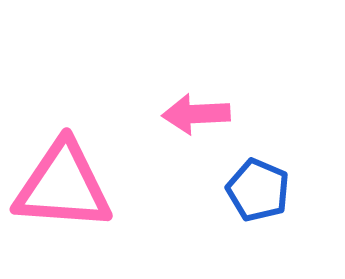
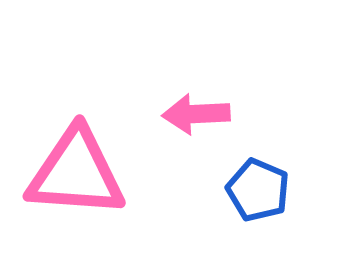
pink triangle: moved 13 px right, 13 px up
